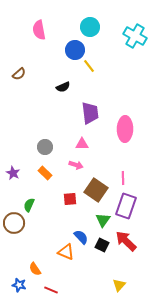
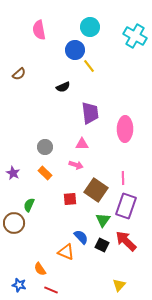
orange semicircle: moved 5 px right
